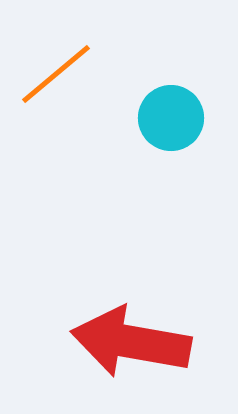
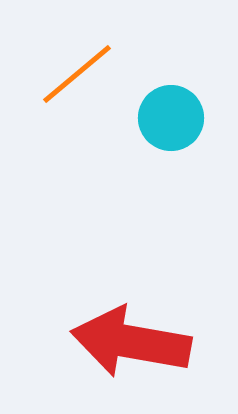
orange line: moved 21 px right
